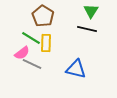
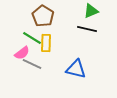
green triangle: rotated 35 degrees clockwise
green line: moved 1 px right
